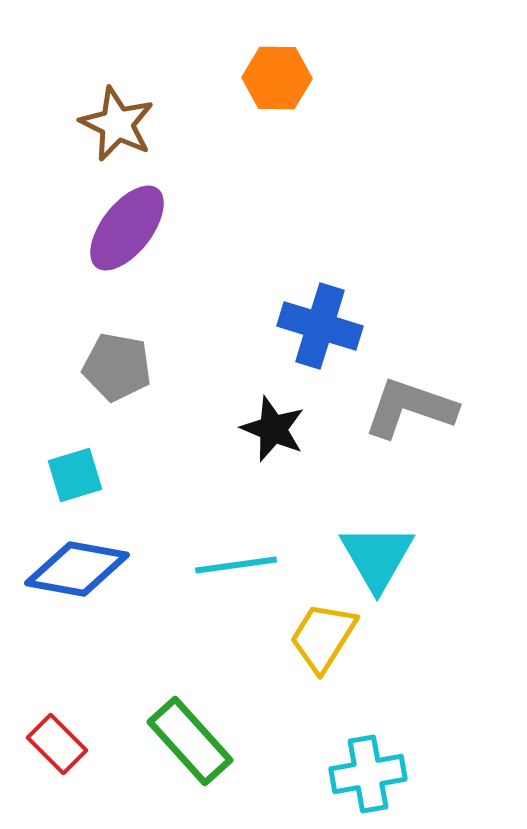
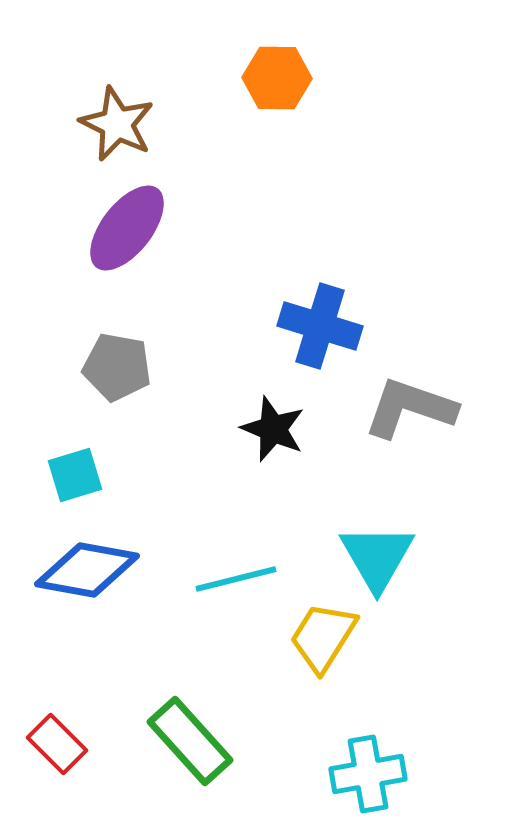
cyan line: moved 14 px down; rotated 6 degrees counterclockwise
blue diamond: moved 10 px right, 1 px down
